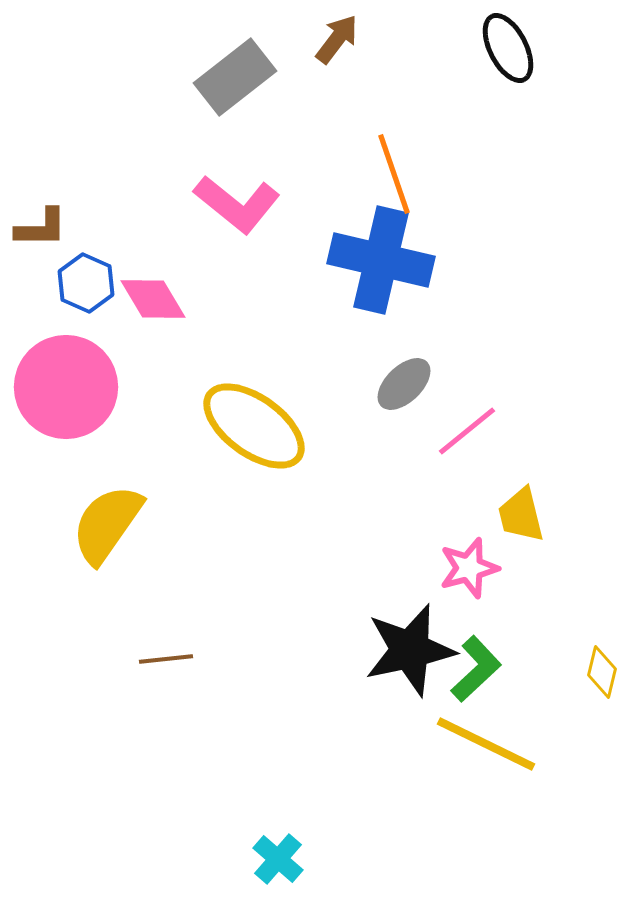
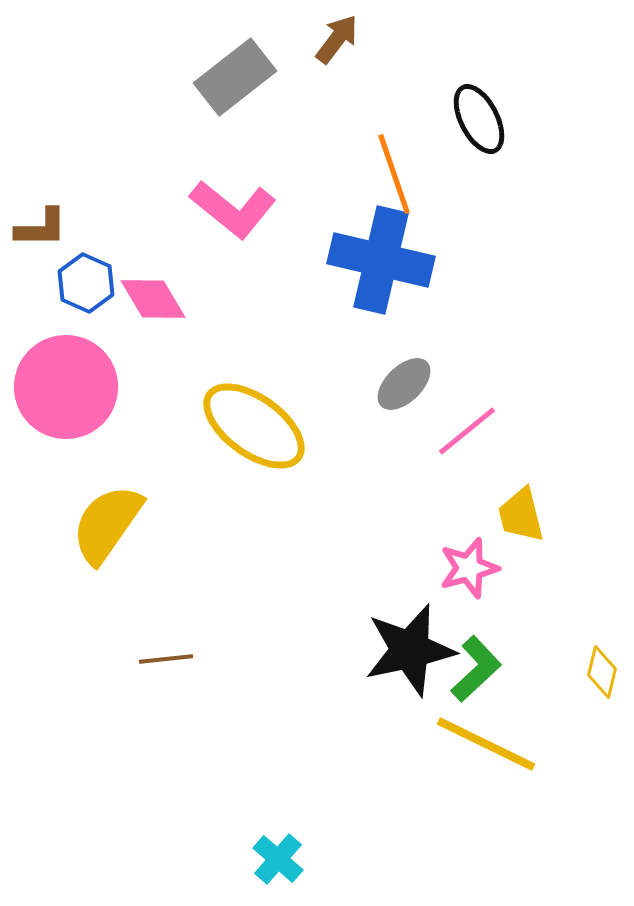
black ellipse: moved 29 px left, 71 px down
pink L-shape: moved 4 px left, 5 px down
